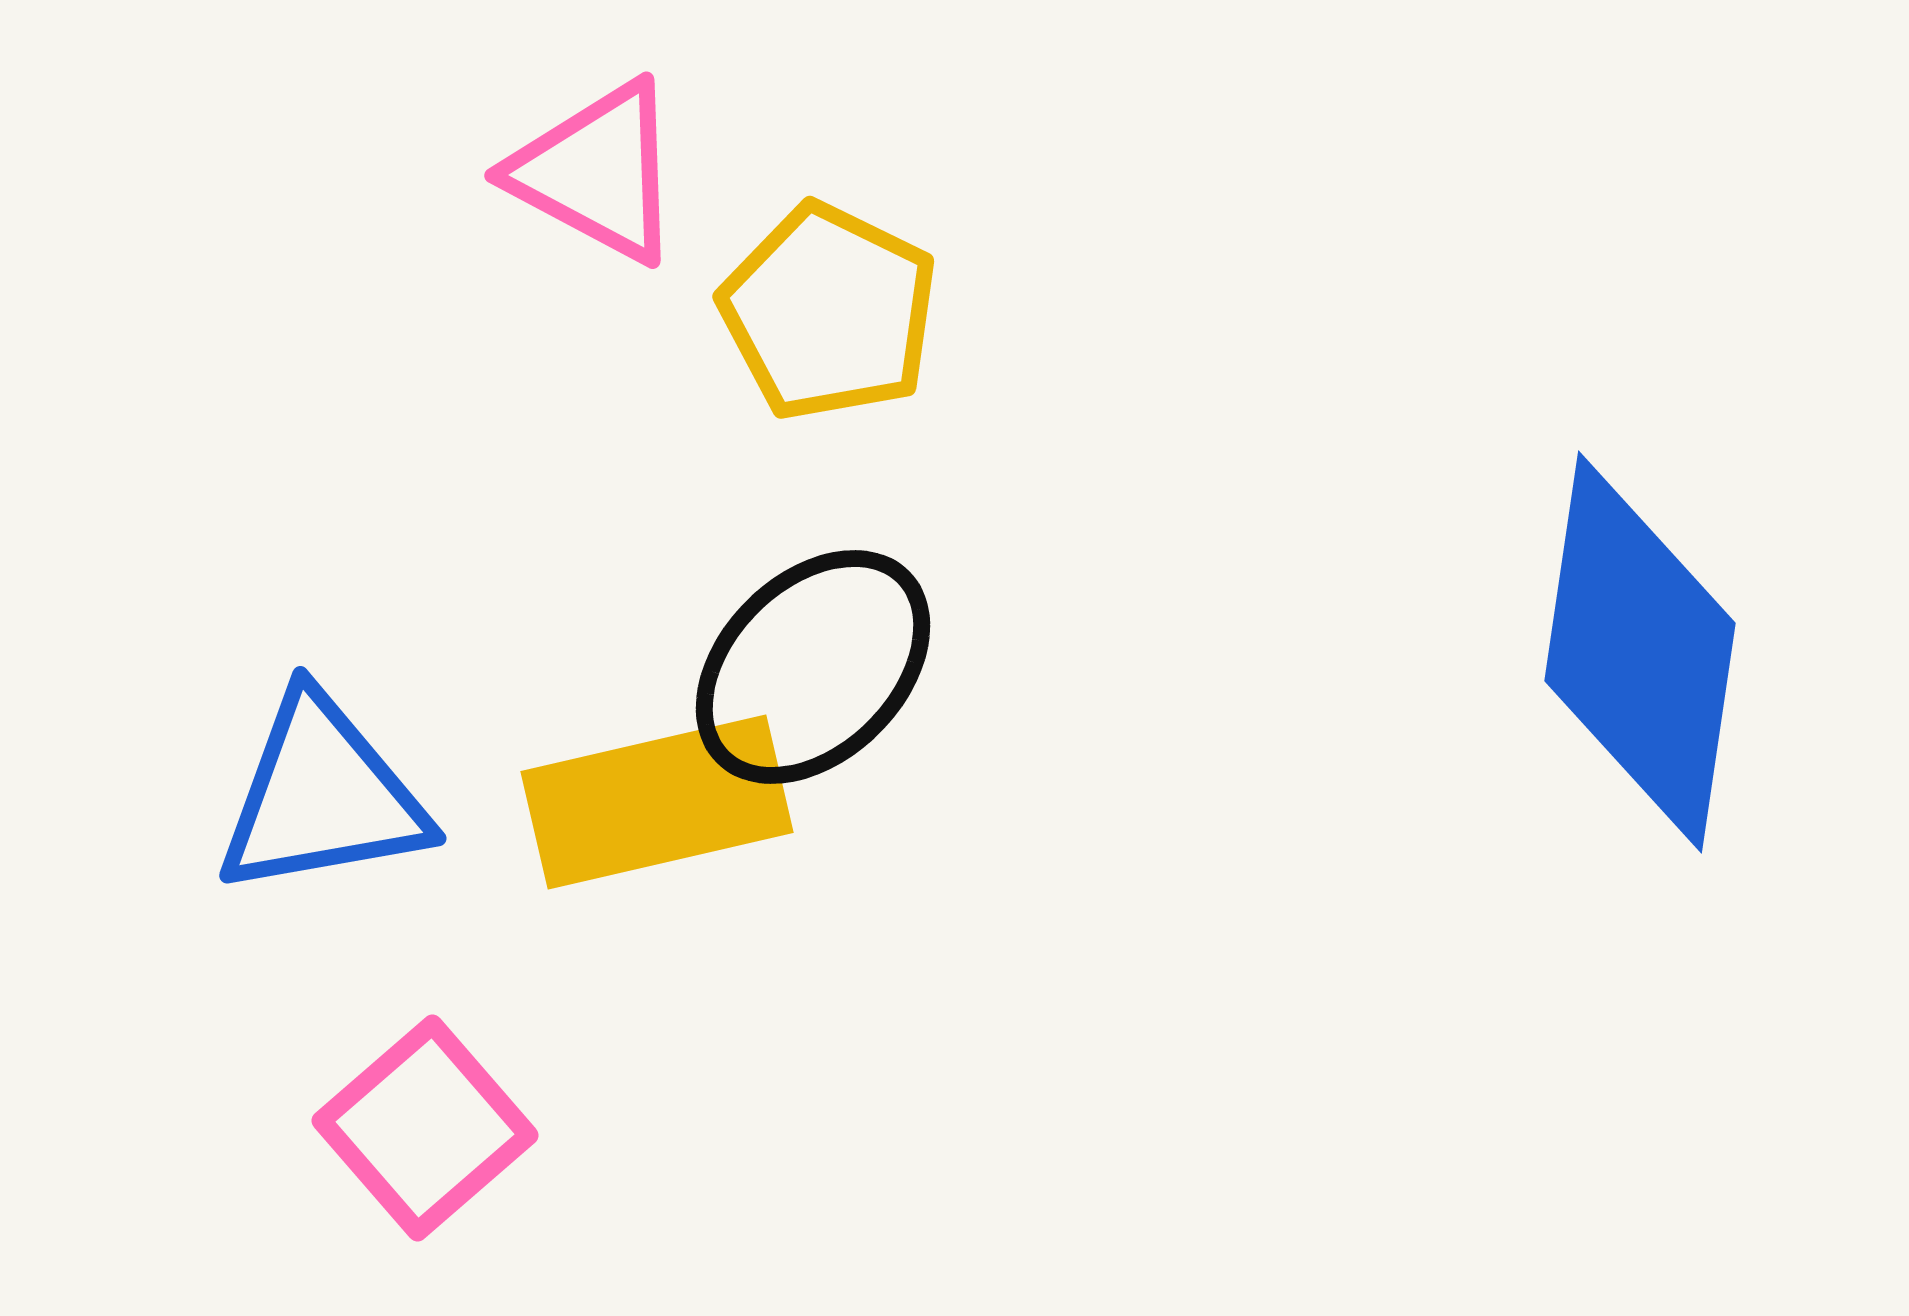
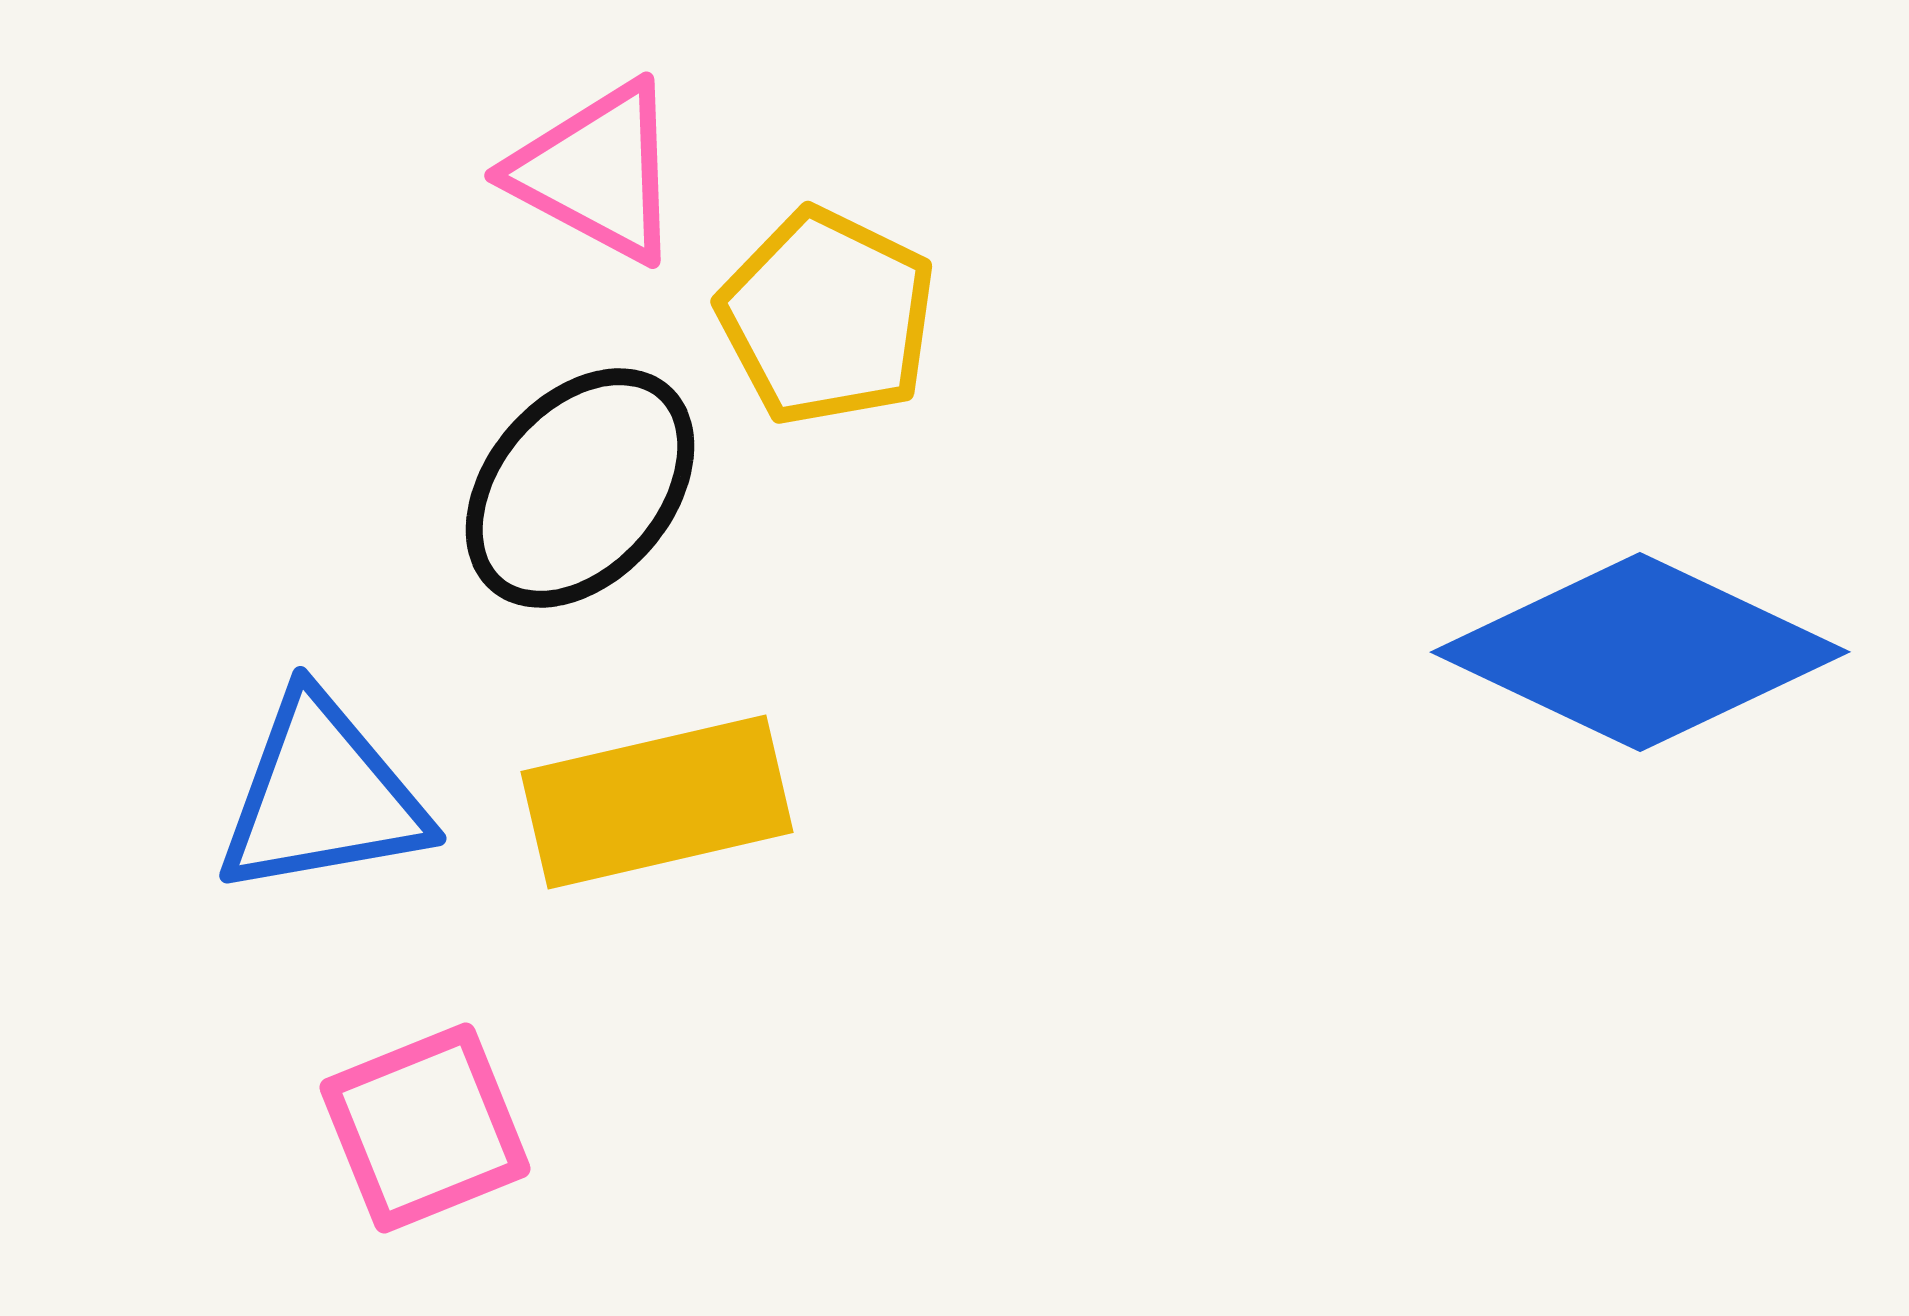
yellow pentagon: moved 2 px left, 5 px down
blue diamond: rotated 73 degrees counterclockwise
black ellipse: moved 233 px left, 179 px up; rotated 4 degrees counterclockwise
pink square: rotated 19 degrees clockwise
